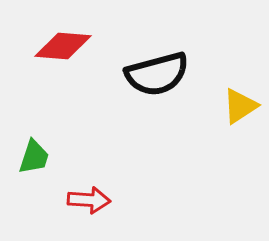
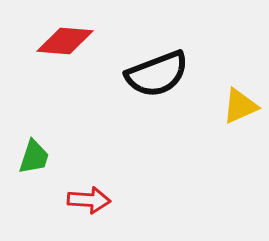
red diamond: moved 2 px right, 5 px up
black semicircle: rotated 6 degrees counterclockwise
yellow triangle: rotated 9 degrees clockwise
